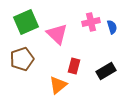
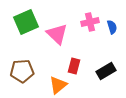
pink cross: moved 1 px left
brown pentagon: moved 12 px down; rotated 15 degrees clockwise
